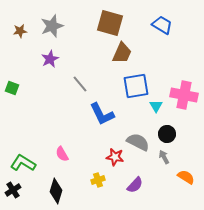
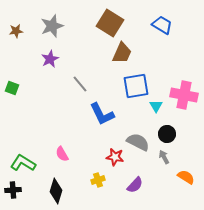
brown square: rotated 16 degrees clockwise
brown star: moved 4 px left
black cross: rotated 28 degrees clockwise
